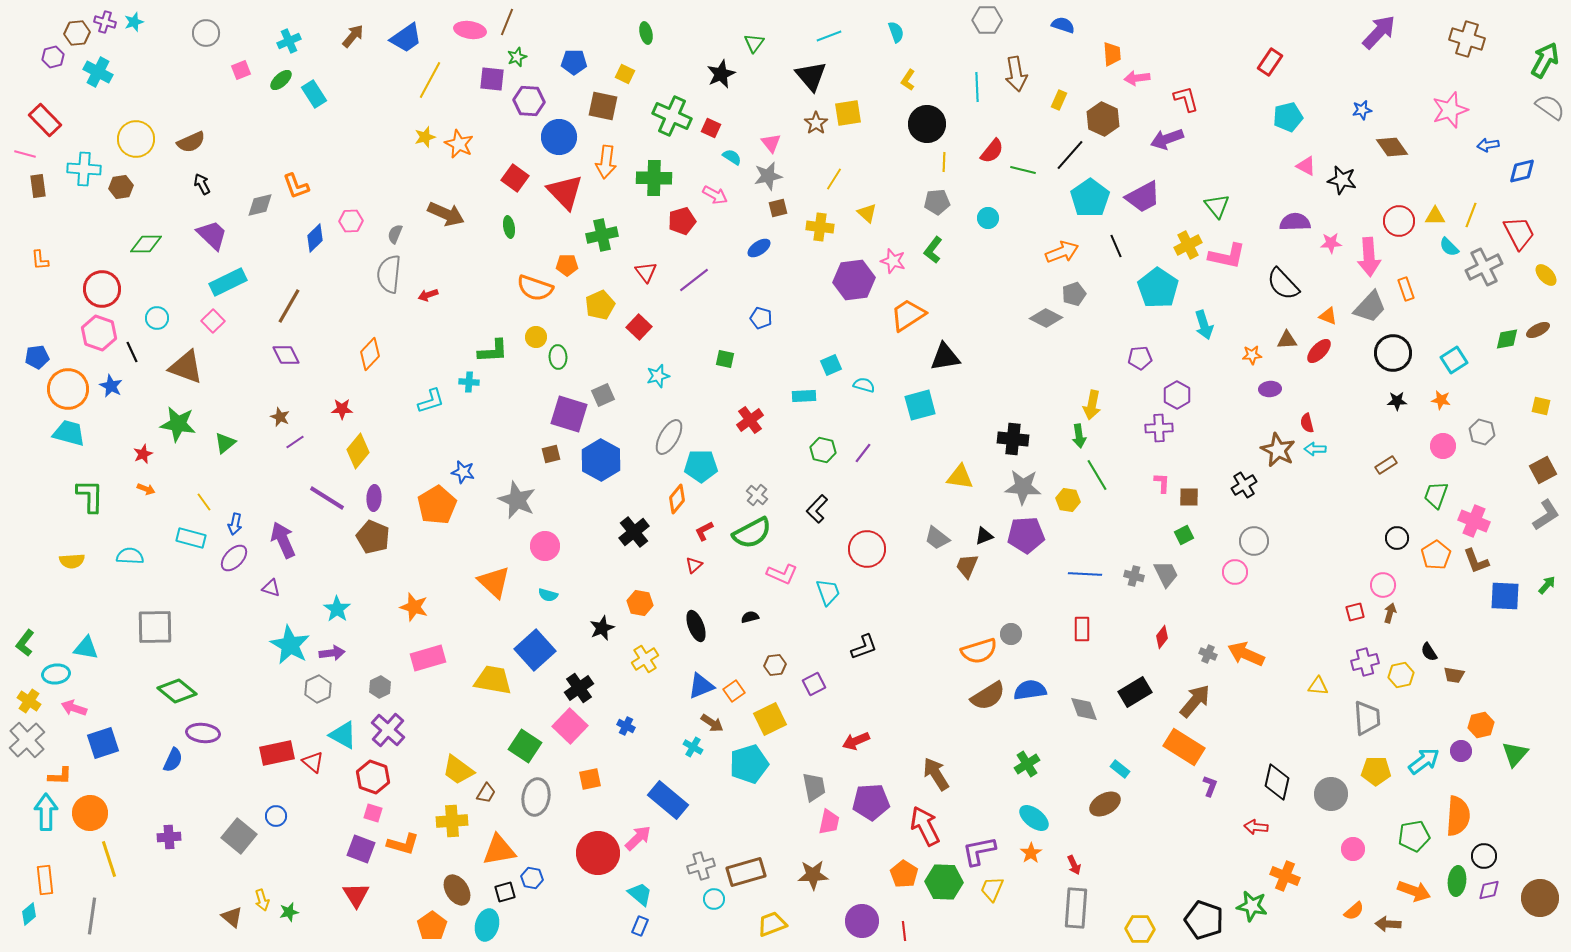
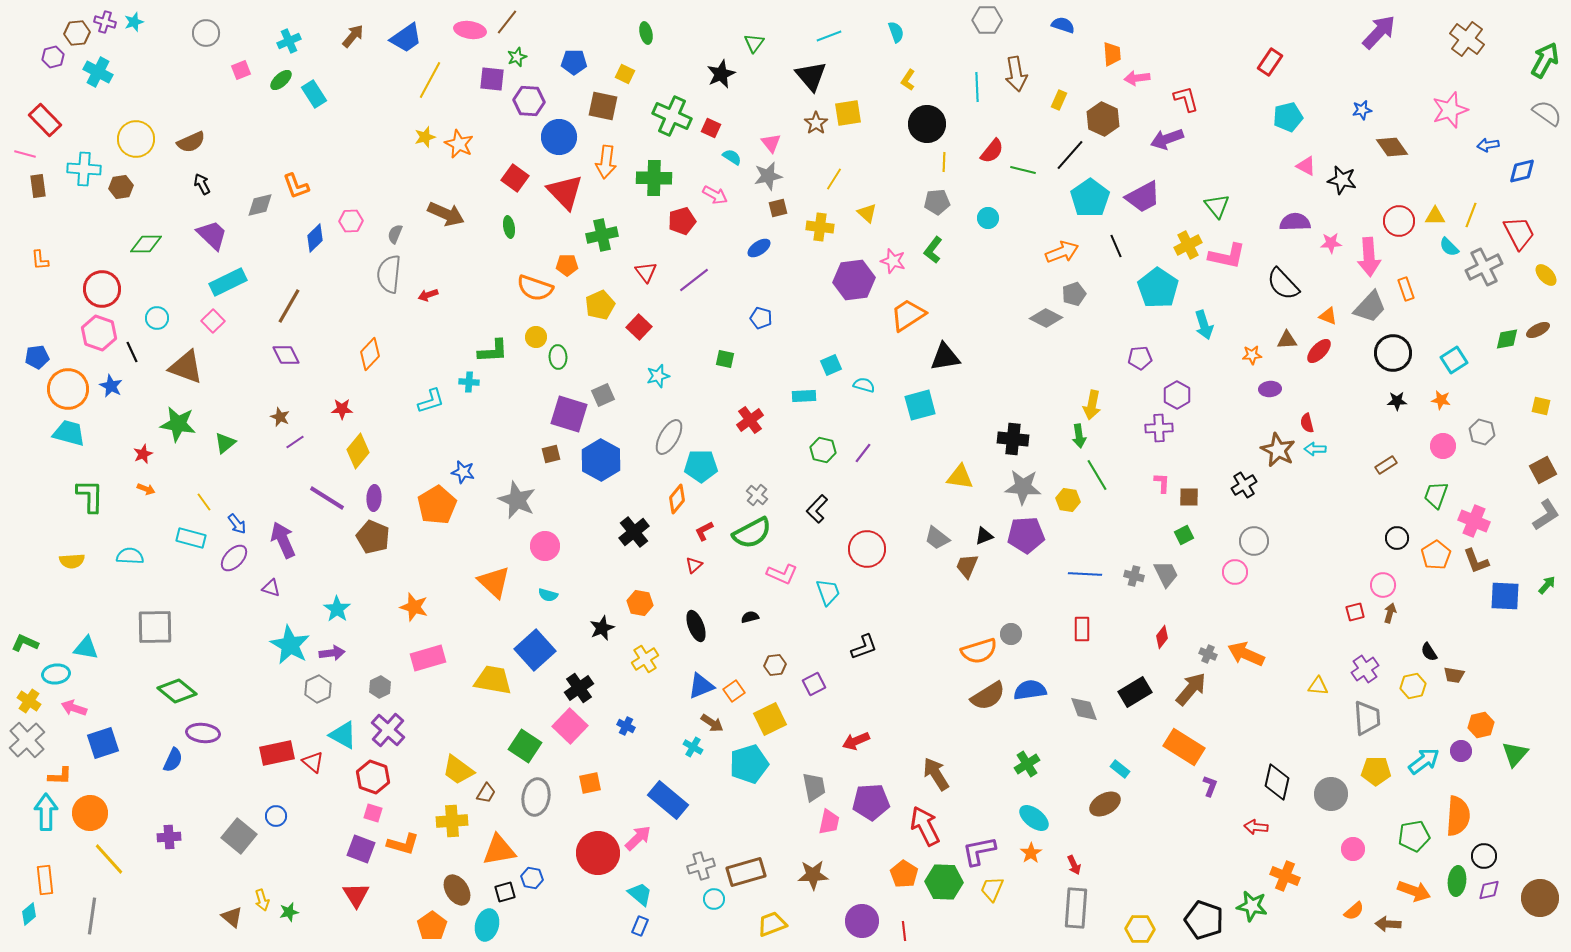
brown line at (507, 22): rotated 16 degrees clockwise
brown cross at (1467, 39): rotated 20 degrees clockwise
gray semicircle at (1550, 107): moved 3 px left, 6 px down
blue arrow at (235, 524): moved 2 px right; rotated 50 degrees counterclockwise
green L-shape at (25, 643): rotated 76 degrees clockwise
purple cross at (1365, 662): moved 7 px down; rotated 20 degrees counterclockwise
yellow hexagon at (1401, 675): moved 12 px right, 11 px down
brown arrow at (1195, 701): moved 4 px left, 12 px up
orange square at (590, 779): moved 4 px down
yellow line at (109, 859): rotated 24 degrees counterclockwise
